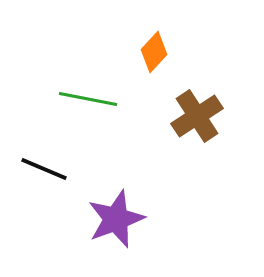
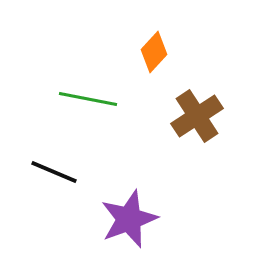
black line: moved 10 px right, 3 px down
purple star: moved 13 px right
